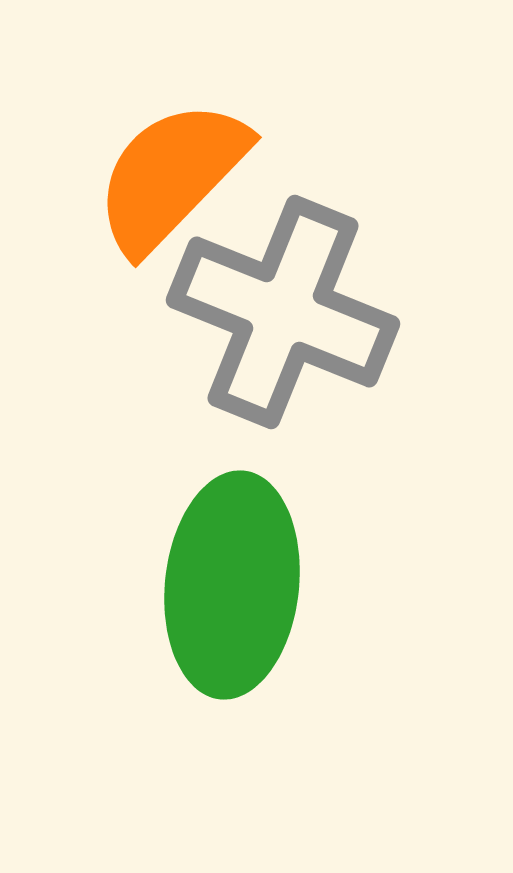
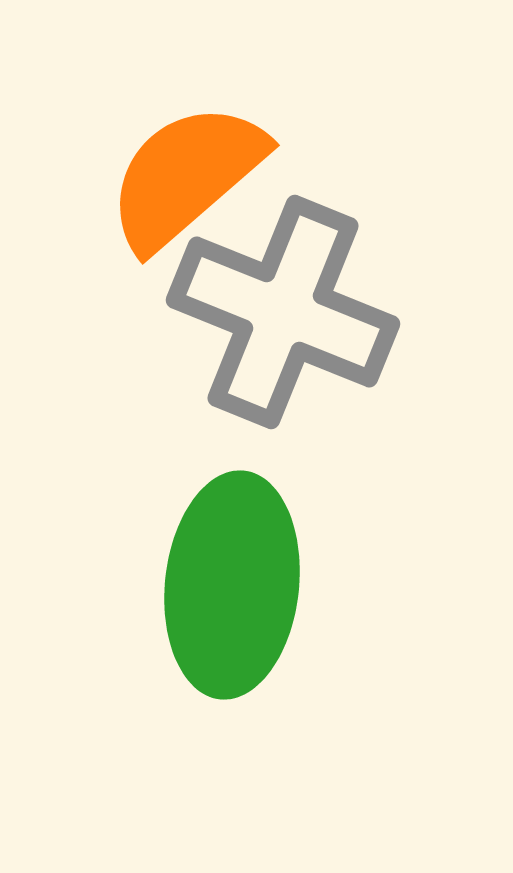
orange semicircle: moved 15 px right; rotated 5 degrees clockwise
